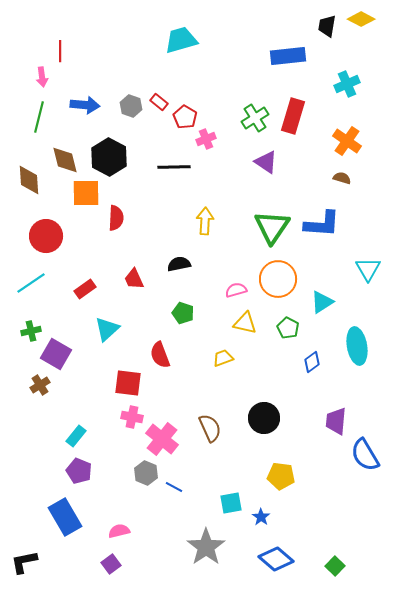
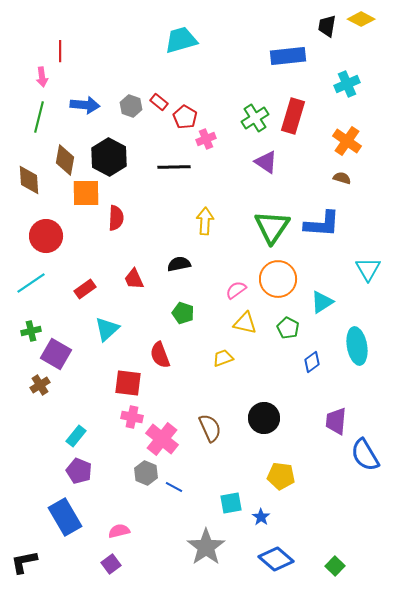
brown diamond at (65, 160): rotated 24 degrees clockwise
pink semicircle at (236, 290): rotated 20 degrees counterclockwise
